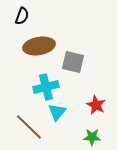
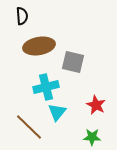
black semicircle: rotated 24 degrees counterclockwise
